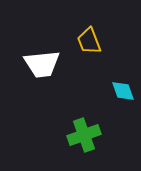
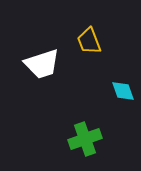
white trapezoid: rotated 12 degrees counterclockwise
green cross: moved 1 px right, 4 px down
